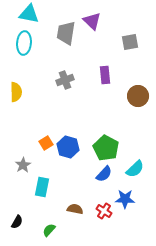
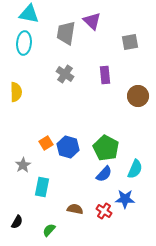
gray cross: moved 6 px up; rotated 36 degrees counterclockwise
cyan semicircle: rotated 24 degrees counterclockwise
